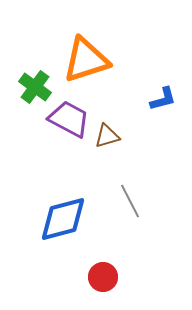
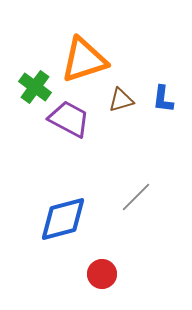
orange triangle: moved 2 px left
blue L-shape: rotated 112 degrees clockwise
brown triangle: moved 14 px right, 36 px up
gray line: moved 6 px right, 4 px up; rotated 72 degrees clockwise
red circle: moved 1 px left, 3 px up
